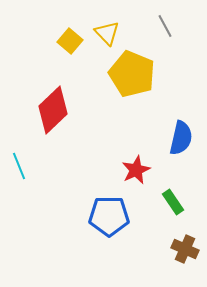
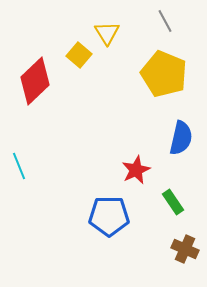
gray line: moved 5 px up
yellow triangle: rotated 12 degrees clockwise
yellow square: moved 9 px right, 14 px down
yellow pentagon: moved 32 px right
red diamond: moved 18 px left, 29 px up
